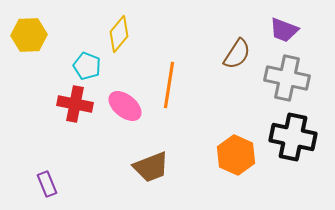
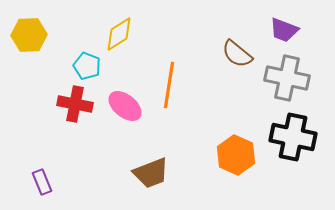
yellow diamond: rotated 18 degrees clockwise
brown semicircle: rotated 96 degrees clockwise
brown trapezoid: moved 6 px down
purple rectangle: moved 5 px left, 2 px up
